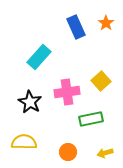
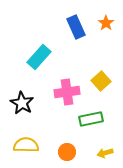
black star: moved 8 px left, 1 px down
yellow semicircle: moved 2 px right, 3 px down
orange circle: moved 1 px left
